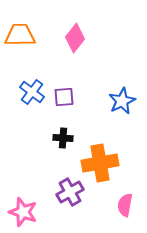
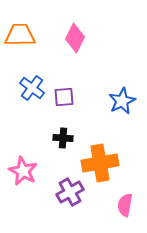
pink diamond: rotated 12 degrees counterclockwise
blue cross: moved 4 px up
pink star: moved 41 px up; rotated 8 degrees clockwise
